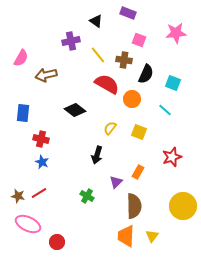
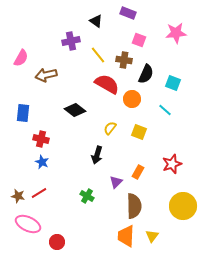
red star: moved 7 px down
